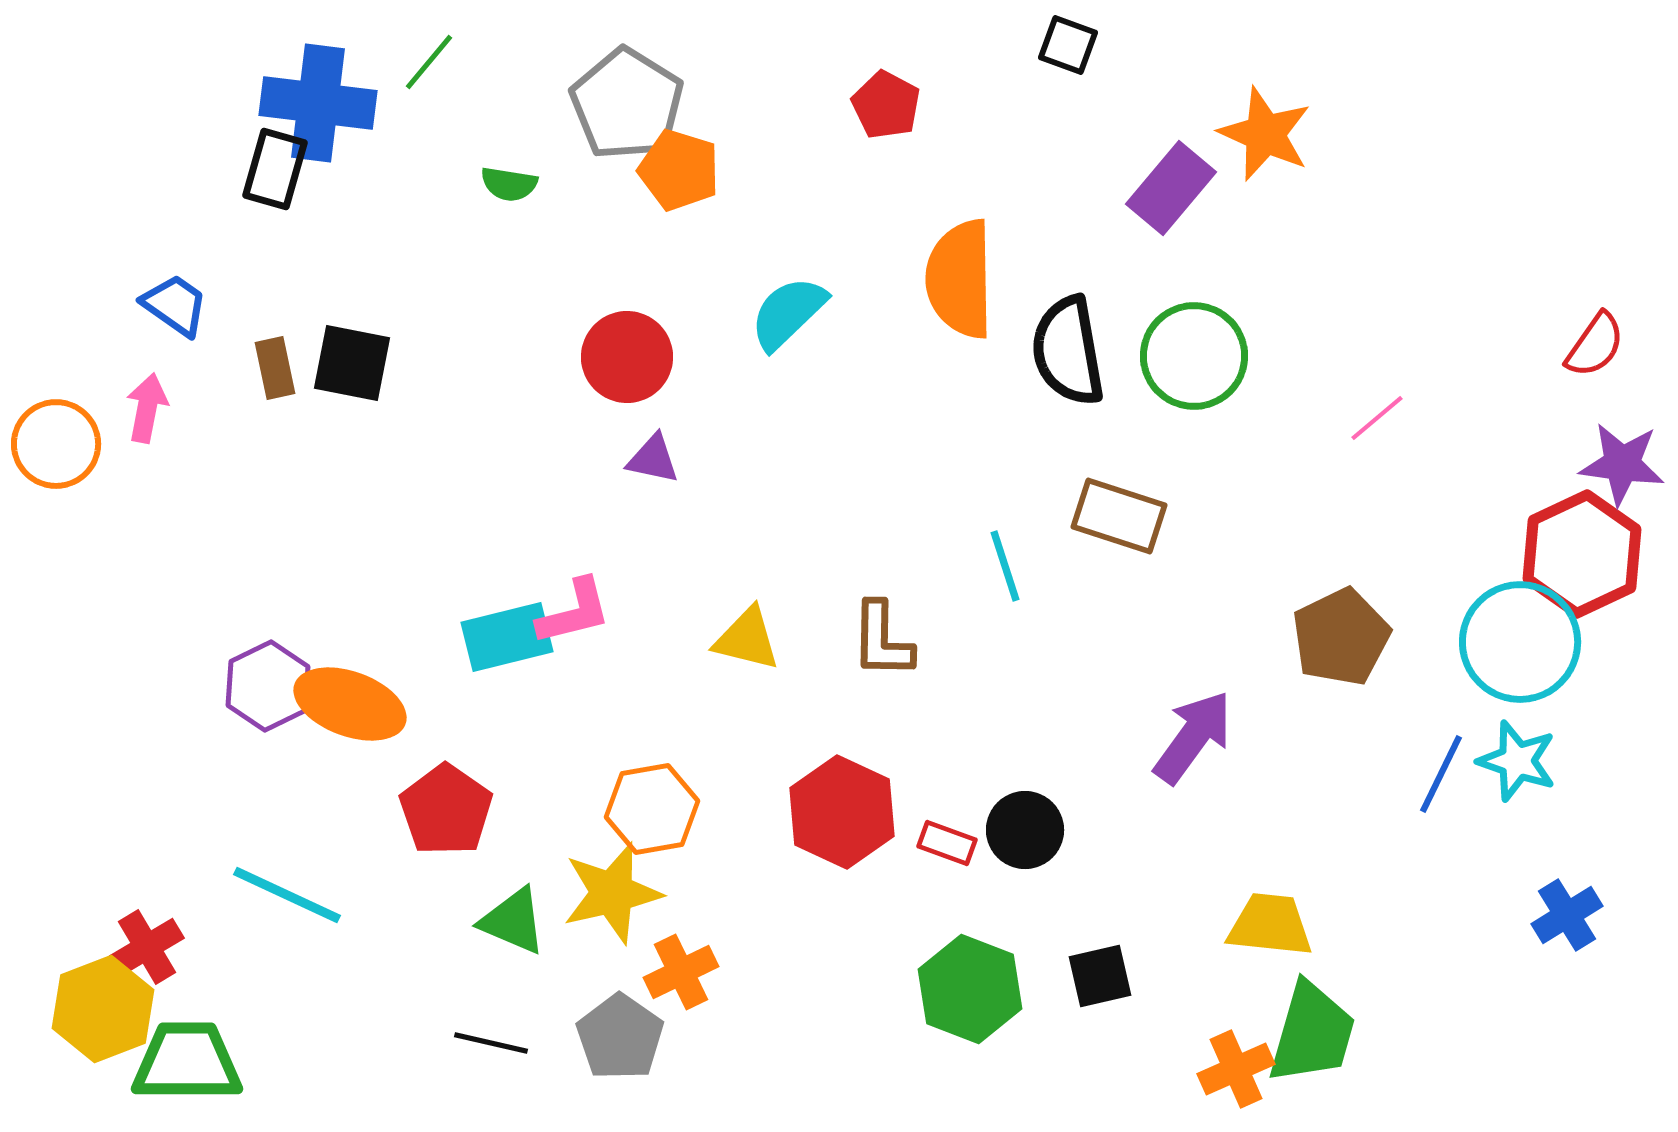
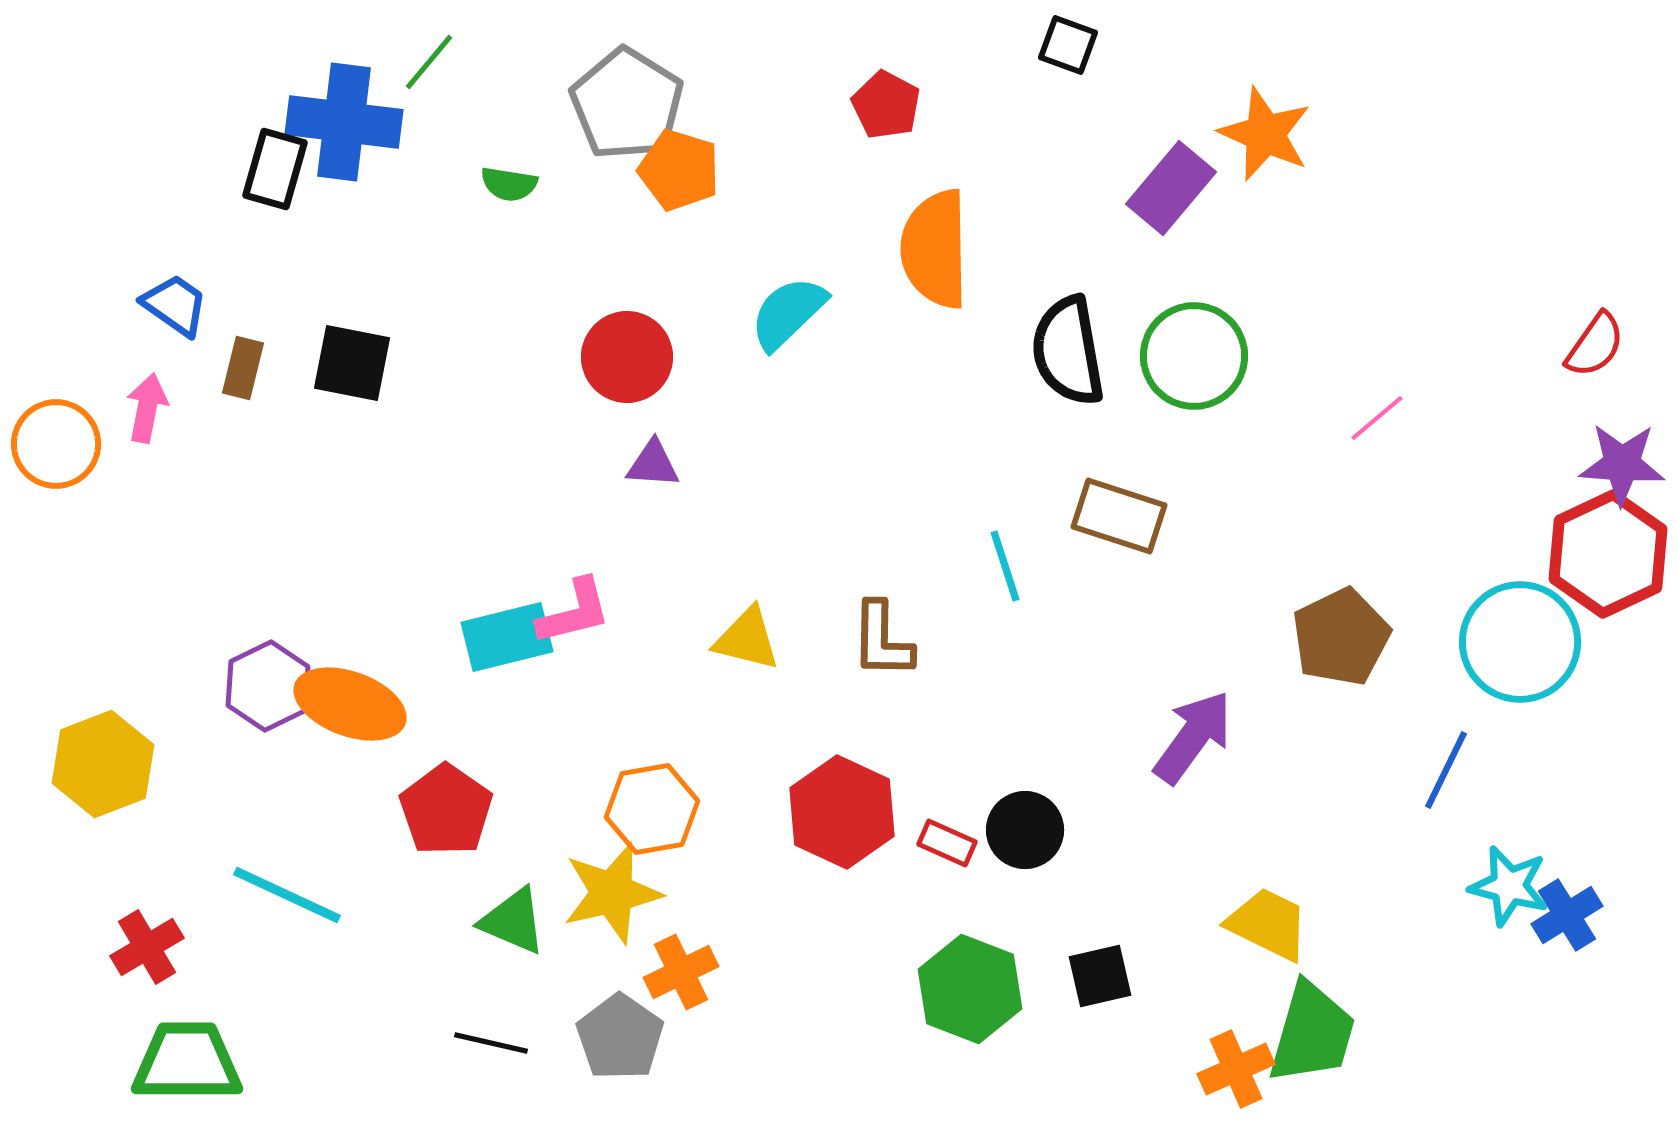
blue cross at (318, 103): moved 26 px right, 19 px down
orange semicircle at (960, 279): moved 25 px left, 30 px up
brown rectangle at (275, 368): moved 32 px left; rotated 26 degrees clockwise
purple triangle at (653, 459): moved 5 px down; rotated 8 degrees counterclockwise
purple star at (1622, 464): rotated 4 degrees counterclockwise
red hexagon at (1582, 554): moved 26 px right
cyan star at (1517, 761): moved 8 px left, 125 px down; rotated 4 degrees counterclockwise
blue line at (1441, 774): moved 5 px right, 4 px up
red rectangle at (947, 843): rotated 4 degrees clockwise
yellow trapezoid at (1270, 925): moved 2 px left, 1 px up; rotated 20 degrees clockwise
yellow hexagon at (103, 1009): moved 245 px up
